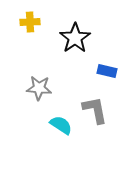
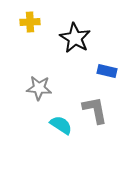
black star: rotated 8 degrees counterclockwise
